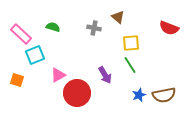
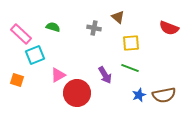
green line: moved 3 px down; rotated 36 degrees counterclockwise
